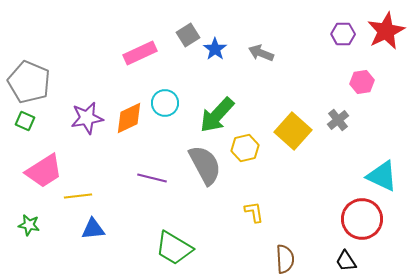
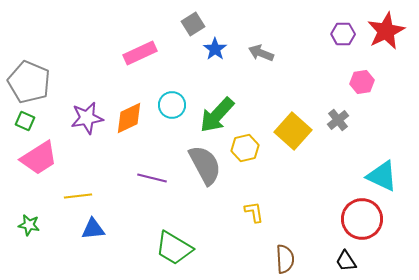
gray square: moved 5 px right, 11 px up
cyan circle: moved 7 px right, 2 px down
pink trapezoid: moved 5 px left, 13 px up
